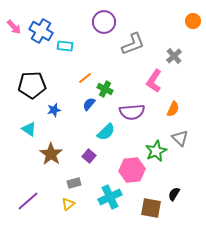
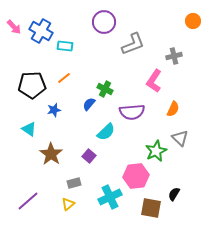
gray cross: rotated 28 degrees clockwise
orange line: moved 21 px left
pink hexagon: moved 4 px right, 6 px down
